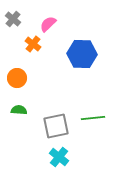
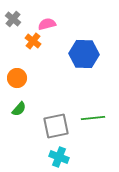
pink semicircle: moved 1 px left; rotated 30 degrees clockwise
orange cross: moved 3 px up
blue hexagon: moved 2 px right
green semicircle: moved 1 px up; rotated 126 degrees clockwise
cyan cross: rotated 18 degrees counterclockwise
